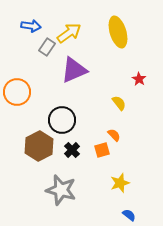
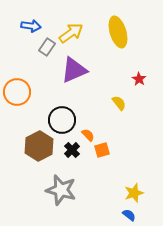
yellow arrow: moved 2 px right
orange semicircle: moved 26 px left
yellow star: moved 14 px right, 10 px down
